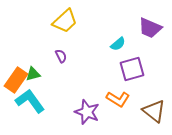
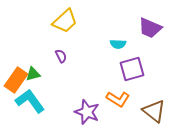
cyan semicircle: rotated 42 degrees clockwise
